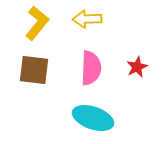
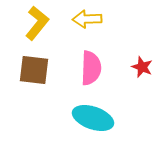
red star: moved 5 px right; rotated 25 degrees counterclockwise
